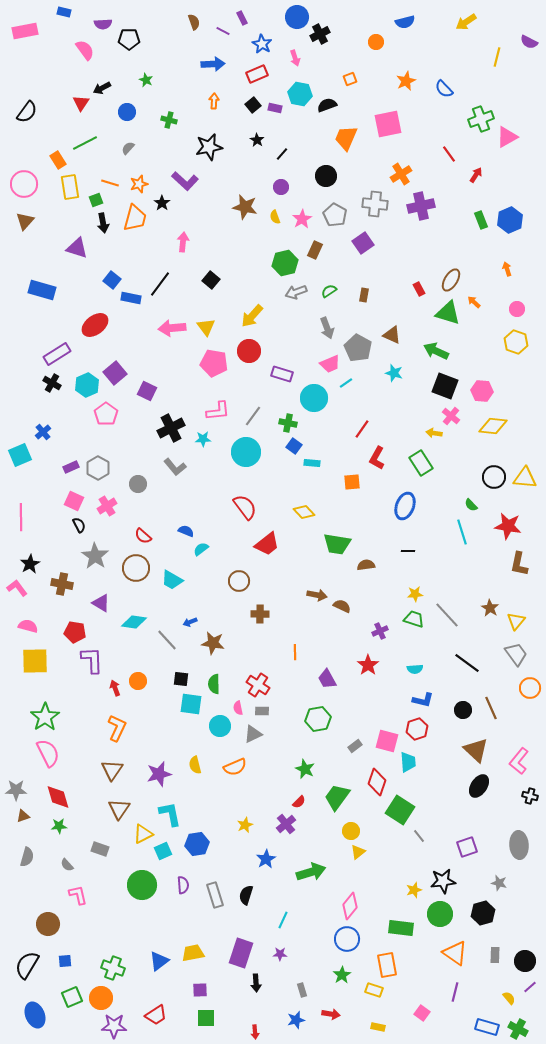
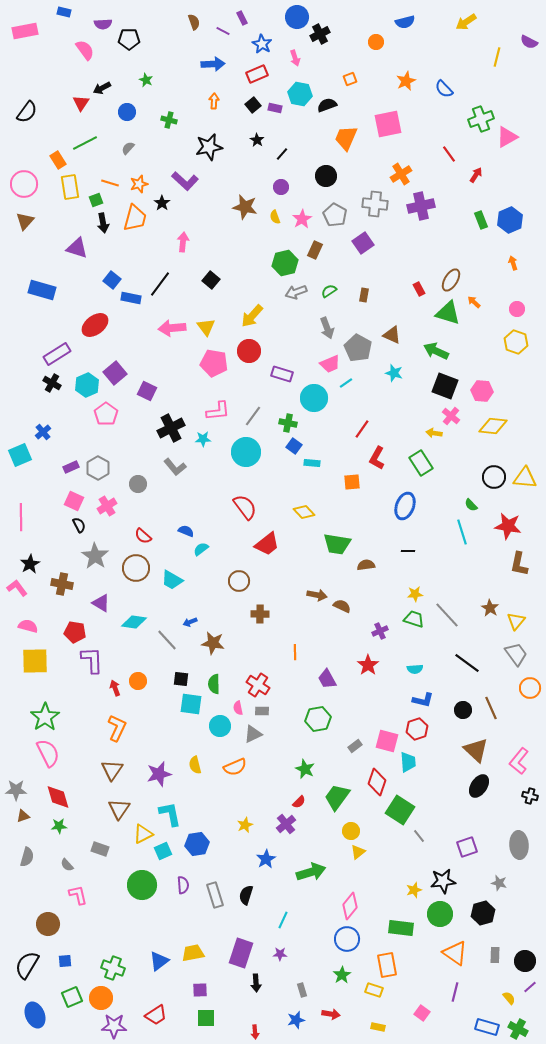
orange arrow at (507, 269): moved 6 px right, 6 px up
